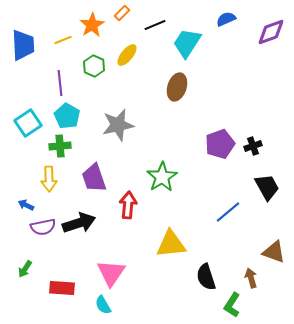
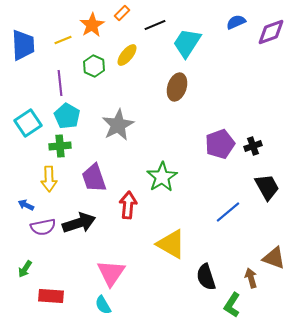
blue semicircle: moved 10 px right, 3 px down
gray star: rotated 16 degrees counterclockwise
yellow triangle: rotated 36 degrees clockwise
brown triangle: moved 6 px down
red rectangle: moved 11 px left, 8 px down
